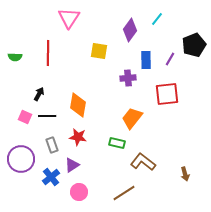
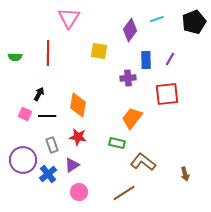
cyan line: rotated 32 degrees clockwise
black pentagon: moved 23 px up
pink square: moved 3 px up
purple circle: moved 2 px right, 1 px down
blue cross: moved 3 px left, 3 px up
